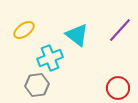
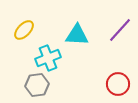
yellow ellipse: rotated 10 degrees counterclockwise
cyan triangle: rotated 35 degrees counterclockwise
cyan cross: moved 2 px left
red circle: moved 4 px up
